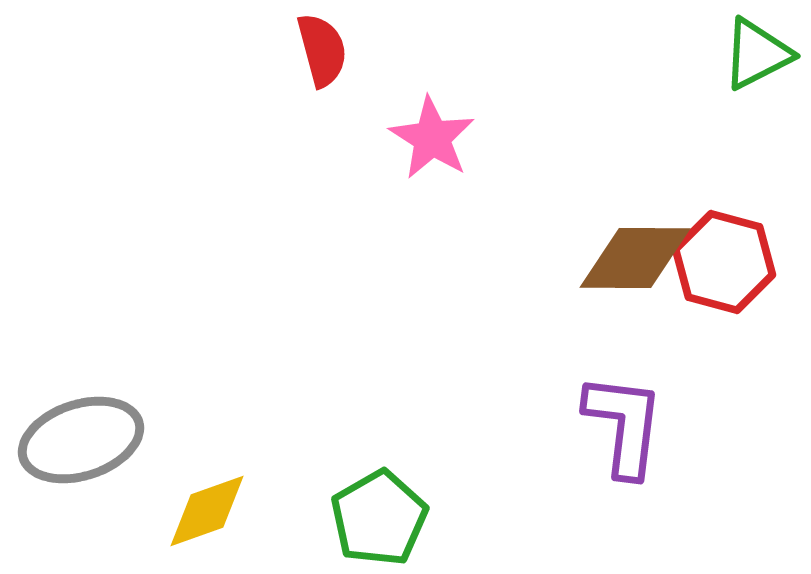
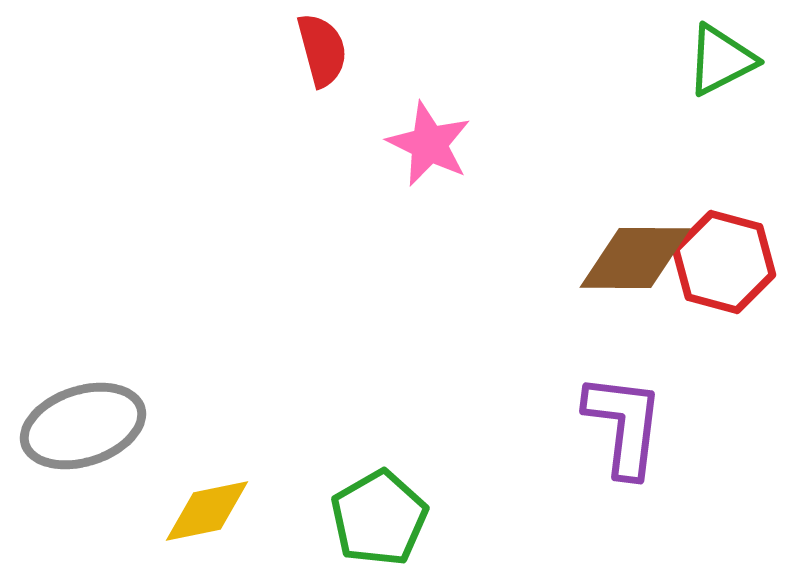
green triangle: moved 36 px left, 6 px down
pink star: moved 3 px left, 6 px down; rotated 6 degrees counterclockwise
gray ellipse: moved 2 px right, 14 px up
yellow diamond: rotated 8 degrees clockwise
